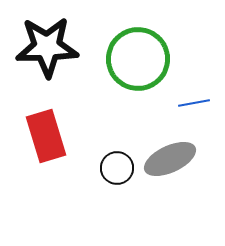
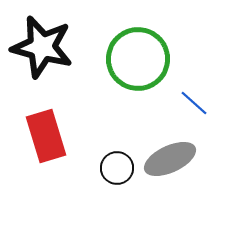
black star: moved 5 px left; rotated 16 degrees clockwise
blue line: rotated 52 degrees clockwise
